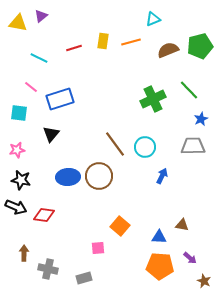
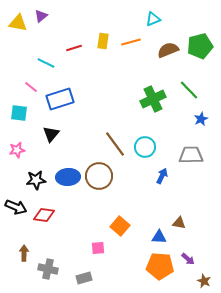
cyan line: moved 7 px right, 5 px down
gray trapezoid: moved 2 px left, 9 px down
black star: moved 15 px right; rotated 18 degrees counterclockwise
brown triangle: moved 3 px left, 2 px up
purple arrow: moved 2 px left, 1 px down
